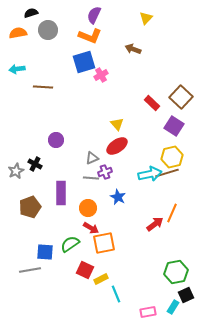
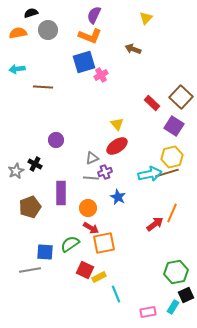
yellow rectangle at (101, 279): moved 2 px left, 2 px up
